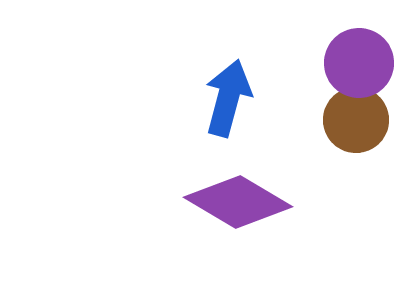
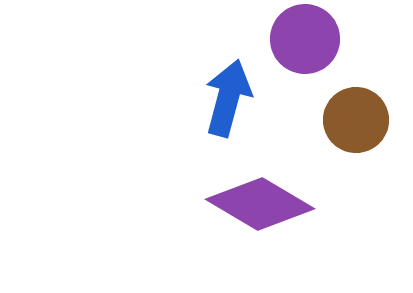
purple circle: moved 54 px left, 24 px up
purple diamond: moved 22 px right, 2 px down
